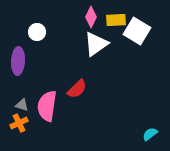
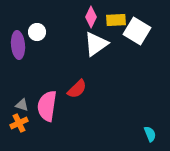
purple ellipse: moved 16 px up; rotated 8 degrees counterclockwise
cyan semicircle: rotated 105 degrees clockwise
